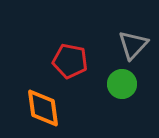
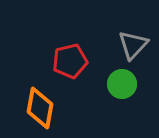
red pentagon: rotated 24 degrees counterclockwise
orange diamond: moved 3 px left; rotated 18 degrees clockwise
